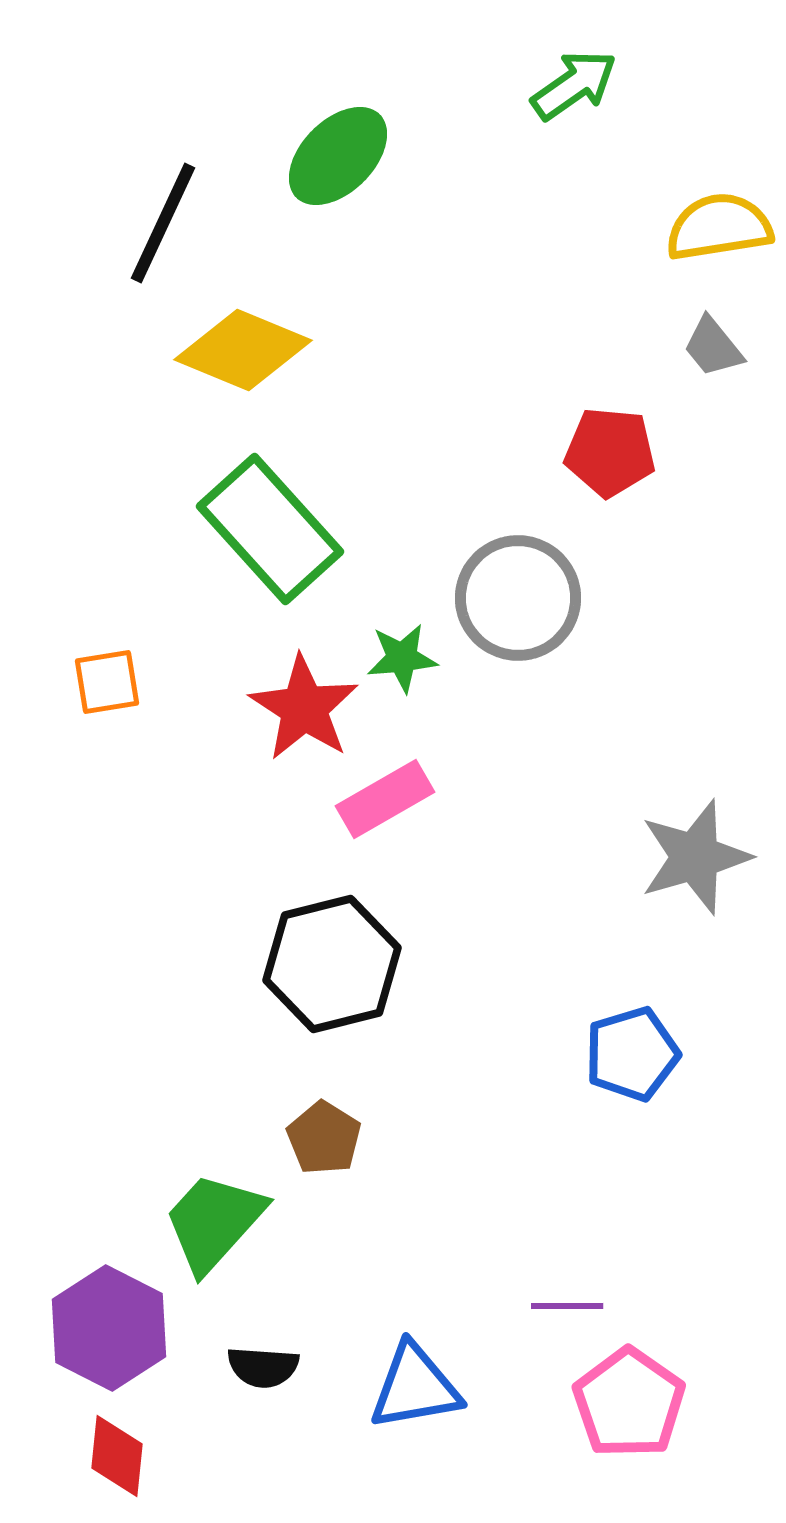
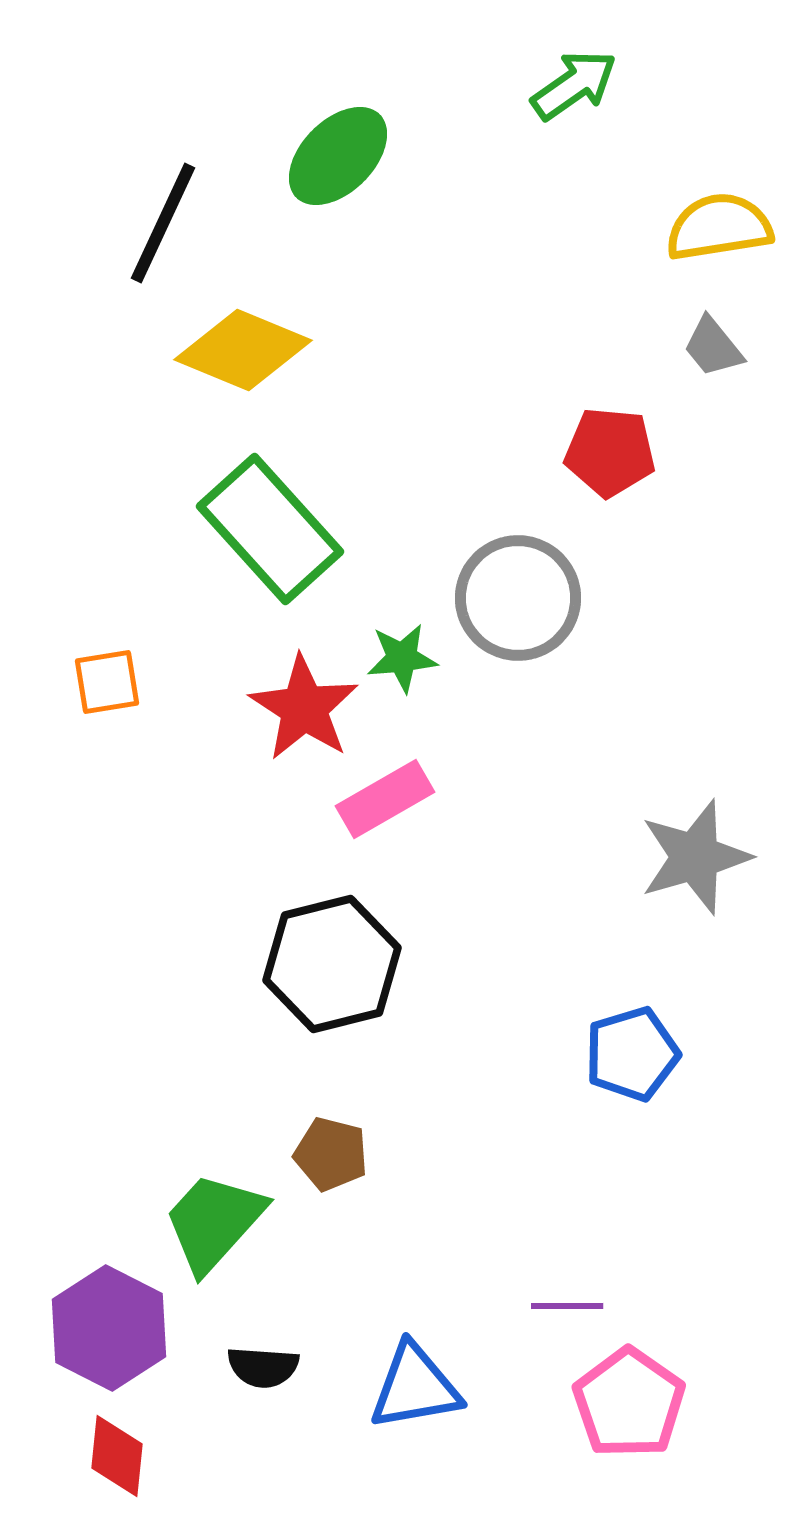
brown pentagon: moved 7 px right, 16 px down; rotated 18 degrees counterclockwise
